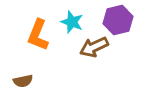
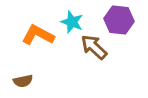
purple hexagon: moved 1 px right; rotated 20 degrees clockwise
orange L-shape: rotated 96 degrees clockwise
brown arrow: rotated 68 degrees clockwise
